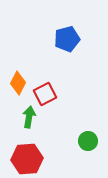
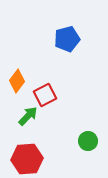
orange diamond: moved 1 px left, 2 px up; rotated 10 degrees clockwise
red square: moved 1 px down
green arrow: moved 1 px left, 1 px up; rotated 35 degrees clockwise
